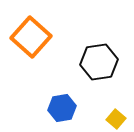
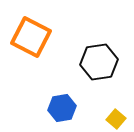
orange square: rotated 15 degrees counterclockwise
